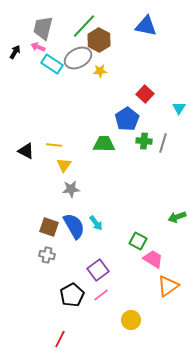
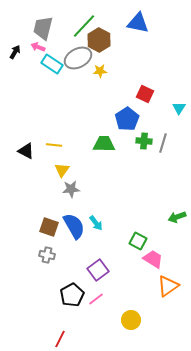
blue triangle: moved 8 px left, 3 px up
red square: rotated 18 degrees counterclockwise
yellow triangle: moved 2 px left, 5 px down
pink line: moved 5 px left, 4 px down
